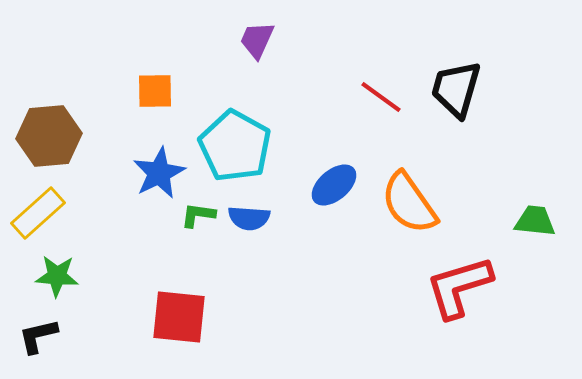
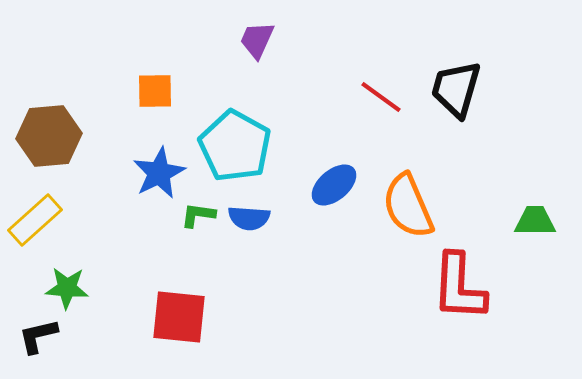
orange semicircle: moved 1 px left, 3 px down; rotated 12 degrees clockwise
yellow rectangle: moved 3 px left, 7 px down
green trapezoid: rotated 6 degrees counterclockwise
green star: moved 10 px right, 12 px down
red L-shape: rotated 70 degrees counterclockwise
